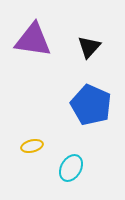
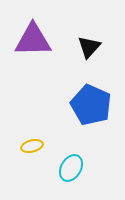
purple triangle: rotated 9 degrees counterclockwise
